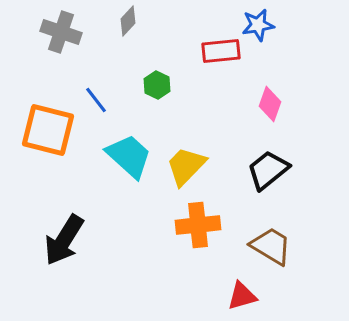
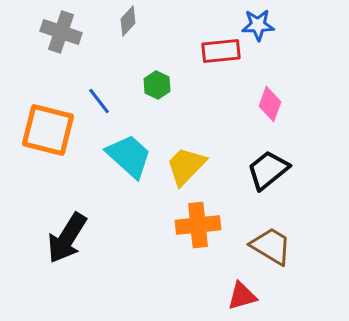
blue star: rotated 8 degrees clockwise
blue line: moved 3 px right, 1 px down
black arrow: moved 3 px right, 2 px up
